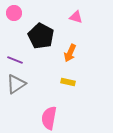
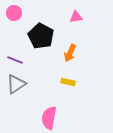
pink triangle: rotated 24 degrees counterclockwise
